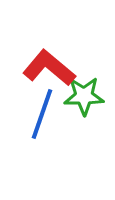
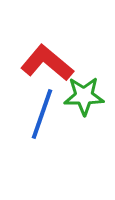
red L-shape: moved 2 px left, 5 px up
